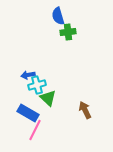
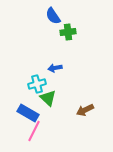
blue semicircle: moved 5 px left; rotated 18 degrees counterclockwise
blue arrow: moved 27 px right, 7 px up
cyan cross: moved 1 px up
brown arrow: rotated 90 degrees counterclockwise
pink line: moved 1 px left, 1 px down
